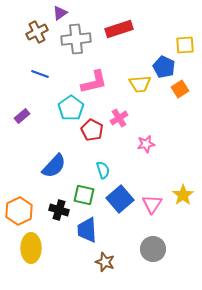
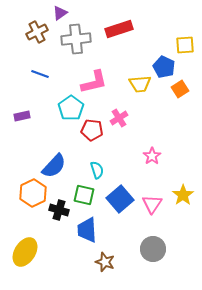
purple rectangle: rotated 28 degrees clockwise
red pentagon: rotated 20 degrees counterclockwise
pink star: moved 6 px right, 12 px down; rotated 24 degrees counterclockwise
cyan semicircle: moved 6 px left
orange hexagon: moved 14 px right, 18 px up
yellow ellipse: moved 6 px left, 4 px down; rotated 32 degrees clockwise
